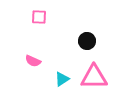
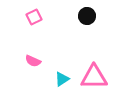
pink square: moved 5 px left; rotated 28 degrees counterclockwise
black circle: moved 25 px up
